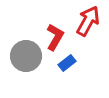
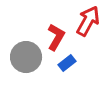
red L-shape: moved 1 px right
gray circle: moved 1 px down
